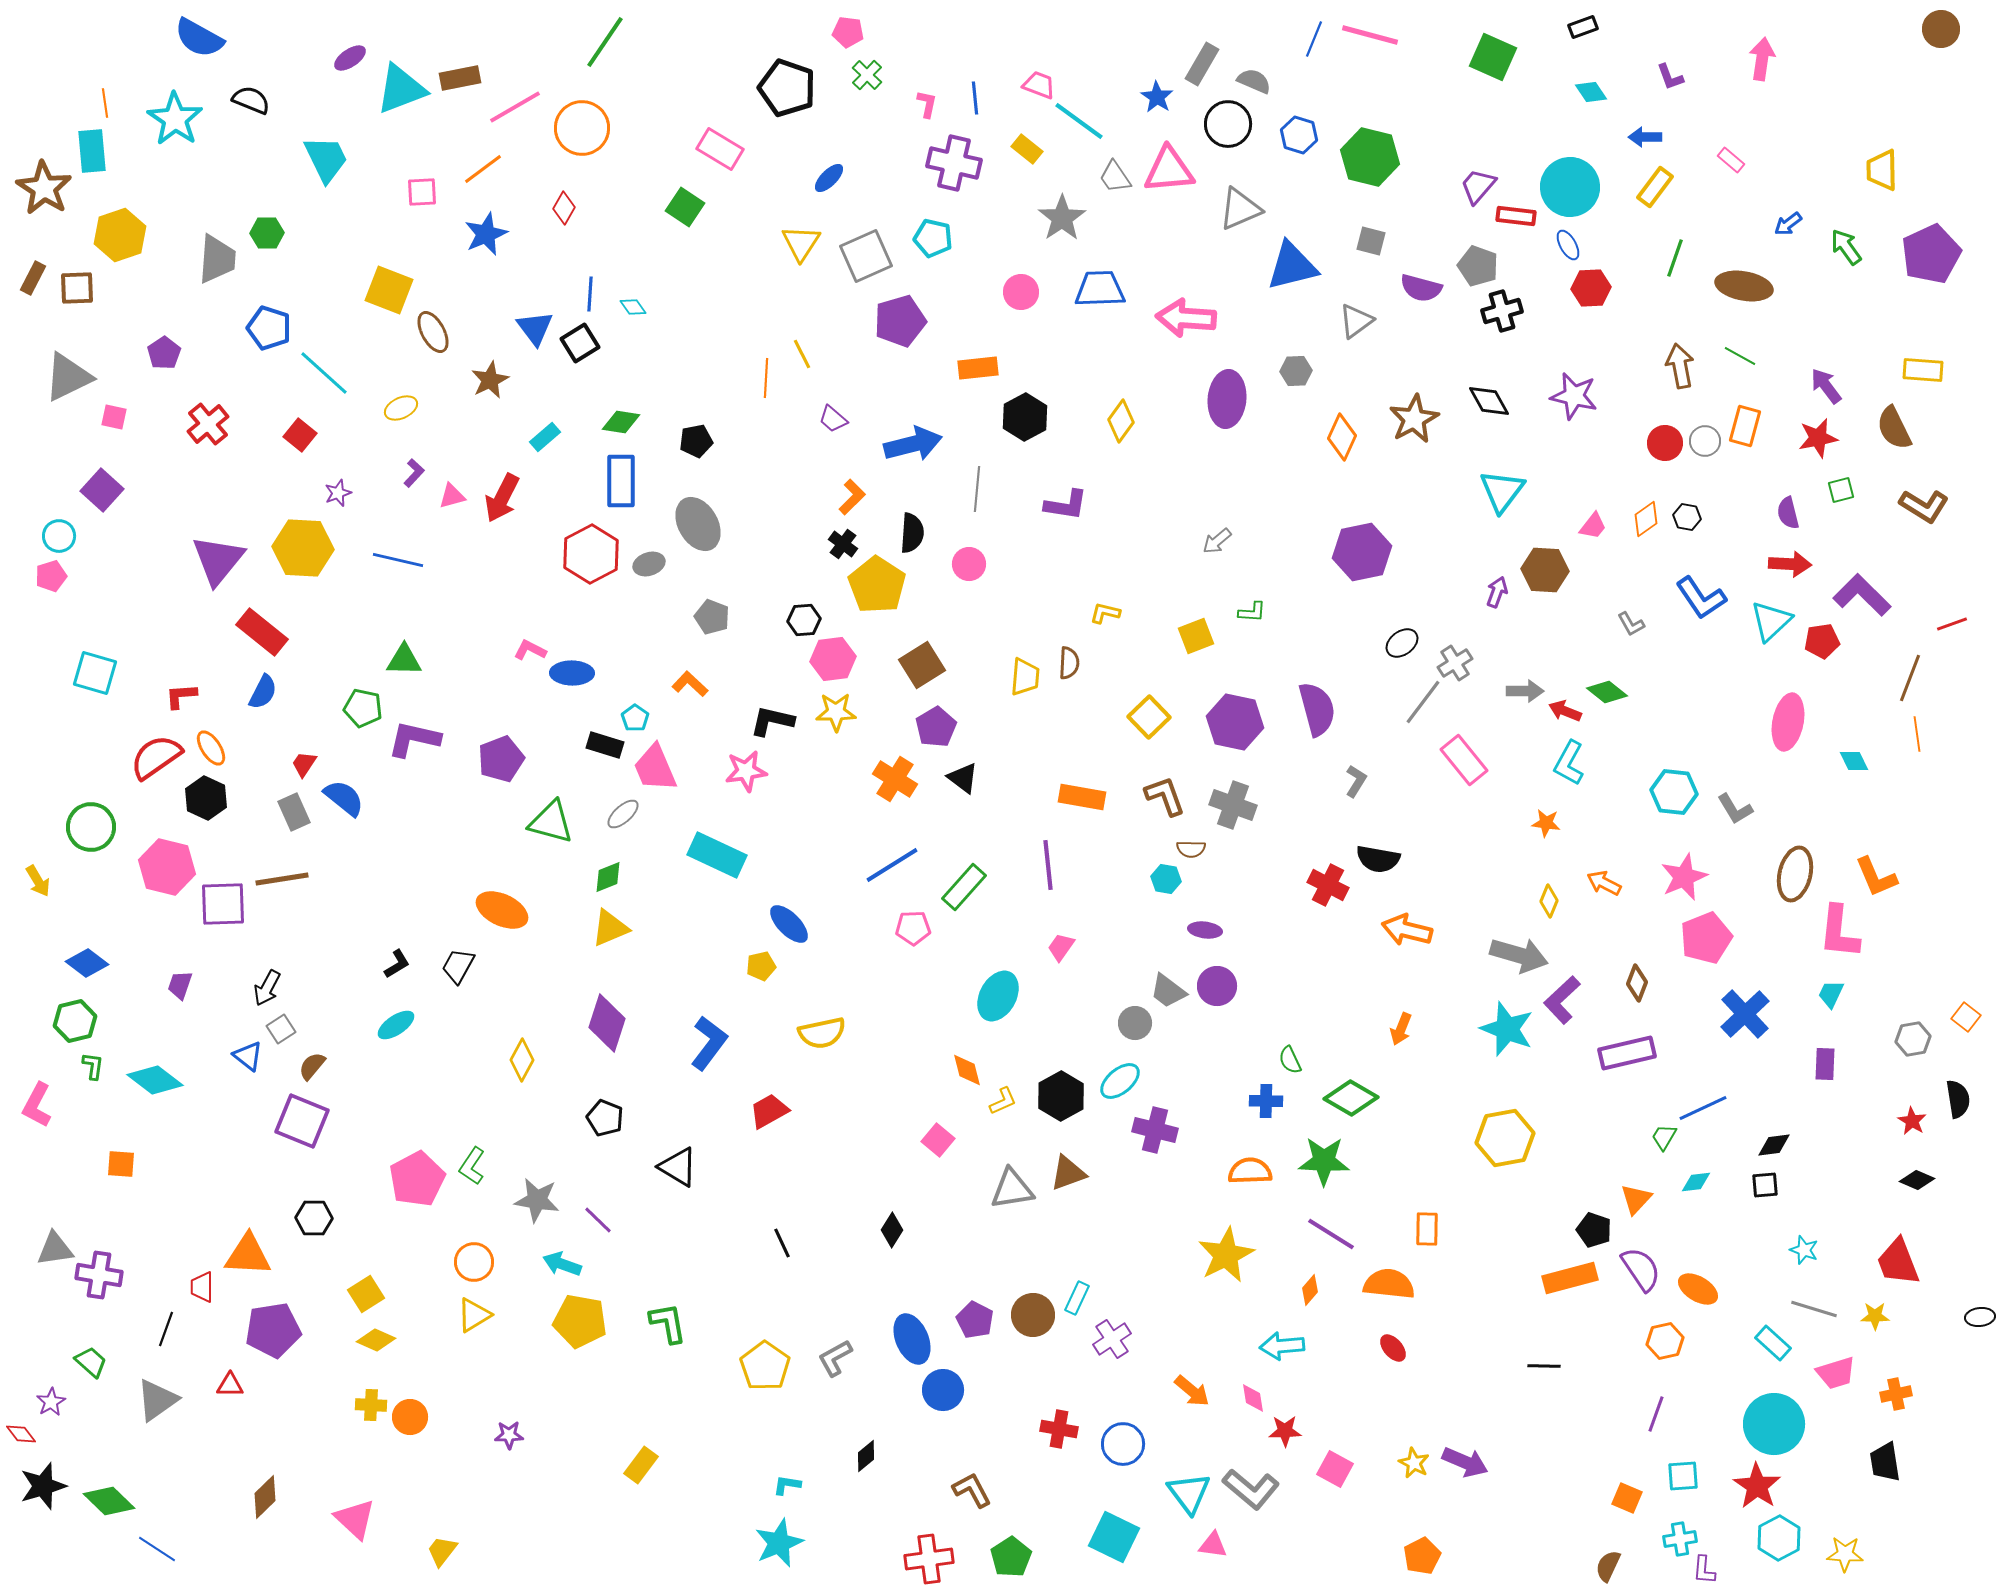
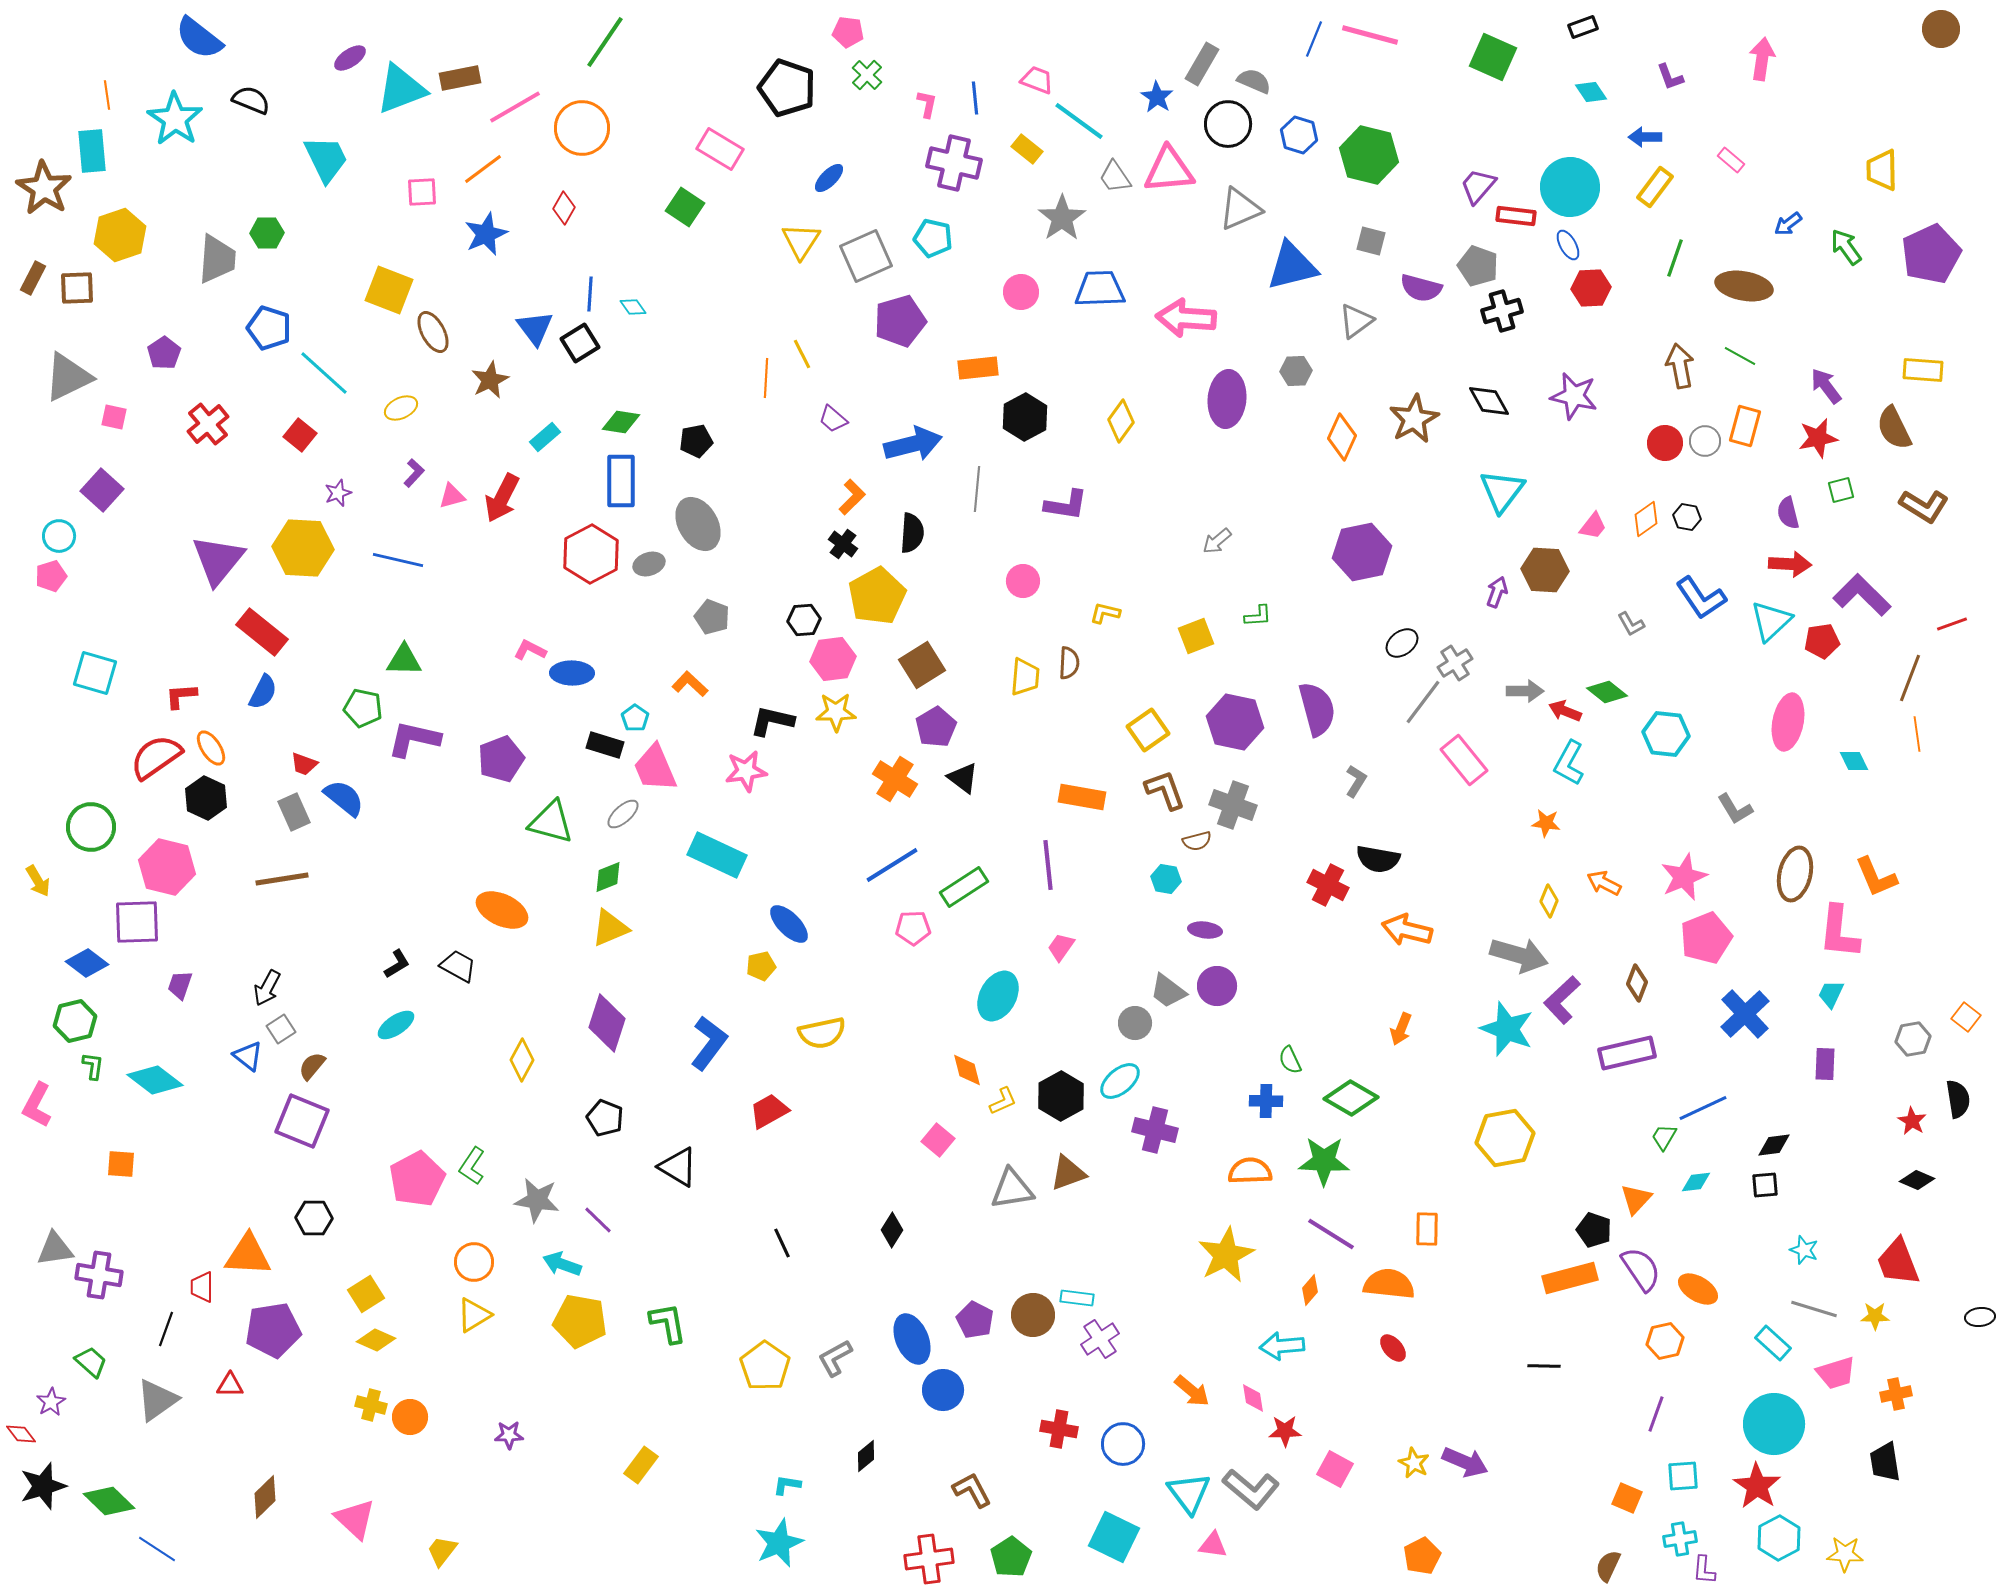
blue semicircle at (199, 38): rotated 9 degrees clockwise
pink trapezoid at (1039, 85): moved 2 px left, 5 px up
orange line at (105, 103): moved 2 px right, 8 px up
green hexagon at (1370, 157): moved 1 px left, 2 px up
yellow triangle at (801, 243): moved 2 px up
pink circle at (969, 564): moved 54 px right, 17 px down
yellow pentagon at (877, 585): moved 11 px down; rotated 10 degrees clockwise
green L-shape at (1252, 612): moved 6 px right, 4 px down; rotated 8 degrees counterclockwise
yellow square at (1149, 717): moved 1 px left, 13 px down; rotated 9 degrees clockwise
red trapezoid at (304, 764): rotated 104 degrees counterclockwise
cyan hexagon at (1674, 792): moved 8 px left, 58 px up
brown L-shape at (1165, 796): moved 6 px up
brown semicircle at (1191, 849): moved 6 px right, 8 px up; rotated 16 degrees counterclockwise
green rectangle at (964, 887): rotated 15 degrees clockwise
purple square at (223, 904): moved 86 px left, 18 px down
black trapezoid at (458, 966): rotated 90 degrees clockwise
cyan rectangle at (1077, 1298): rotated 72 degrees clockwise
purple cross at (1112, 1339): moved 12 px left
yellow cross at (371, 1405): rotated 12 degrees clockwise
